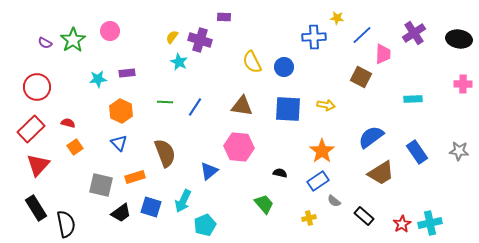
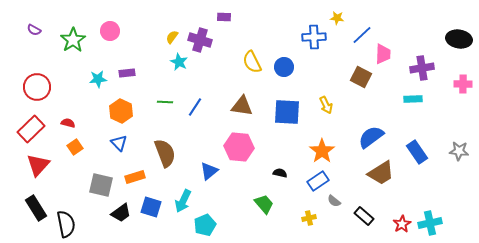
purple cross at (414, 33): moved 8 px right, 35 px down; rotated 25 degrees clockwise
purple semicircle at (45, 43): moved 11 px left, 13 px up
yellow arrow at (326, 105): rotated 54 degrees clockwise
blue square at (288, 109): moved 1 px left, 3 px down
